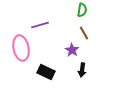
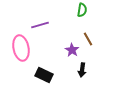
brown line: moved 4 px right, 6 px down
black rectangle: moved 2 px left, 3 px down
